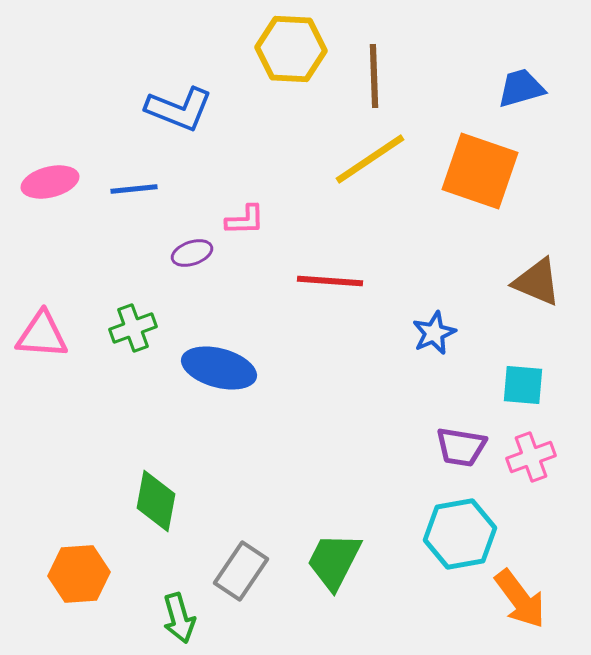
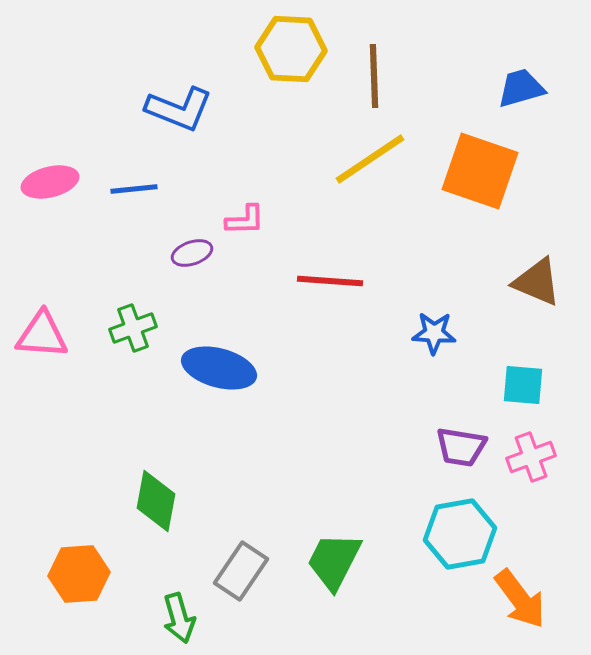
blue star: rotated 27 degrees clockwise
